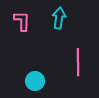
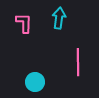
pink L-shape: moved 2 px right, 2 px down
cyan circle: moved 1 px down
